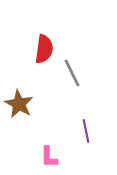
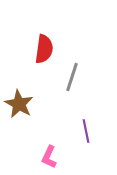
gray line: moved 4 px down; rotated 44 degrees clockwise
pink L-shape: rotated 25 degrees clockwise
